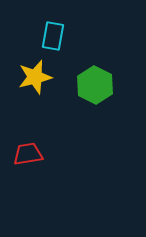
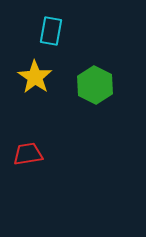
cyan rectangle: moved 2 px left, 5 px up
yellow star: rotated 24 degrees counterclockwise
